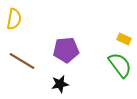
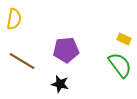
black star: rotated 24 degrees clockwise
